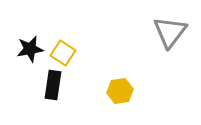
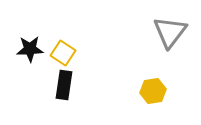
black star: rotated 8 degrees clockwise
black rectangle: moved 11 px right
yellow hexagon: moved 33 px right
